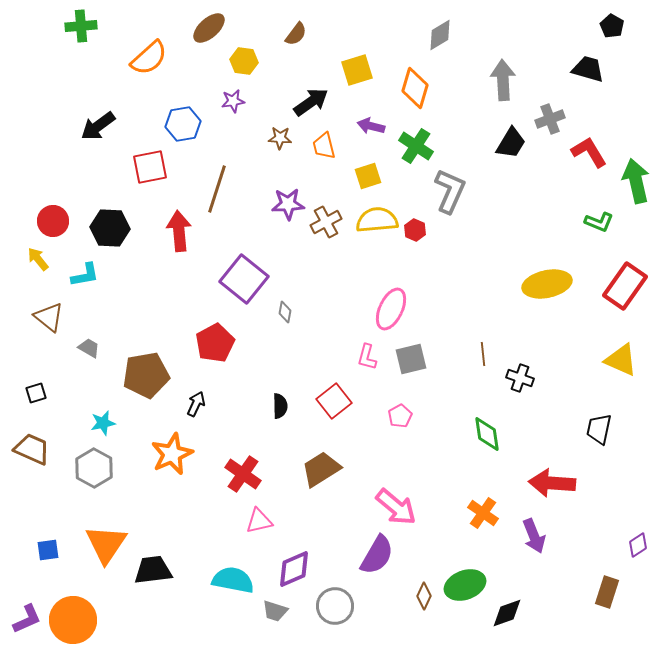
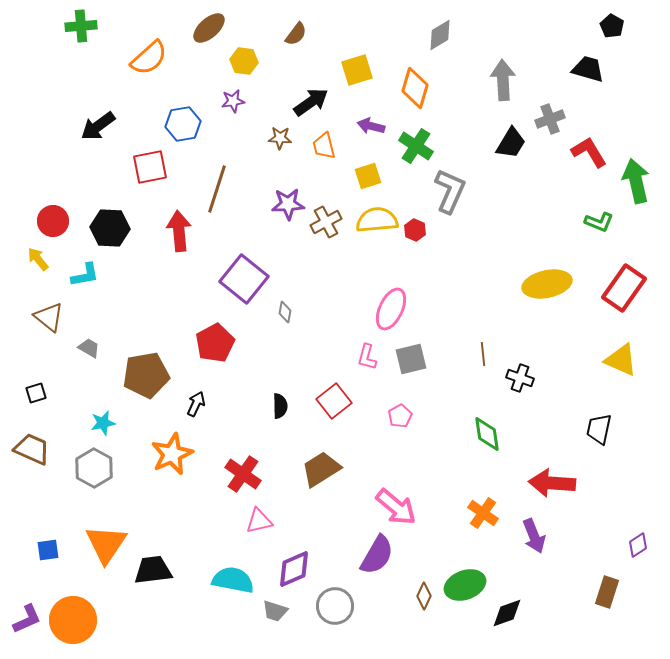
red rectangle at (625, 286): moved 1 px left, 2 px down
